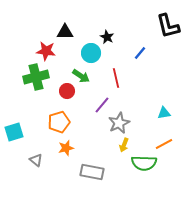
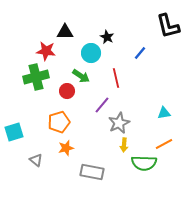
yellow arrow: rotated 16 degrees counterclockwise
